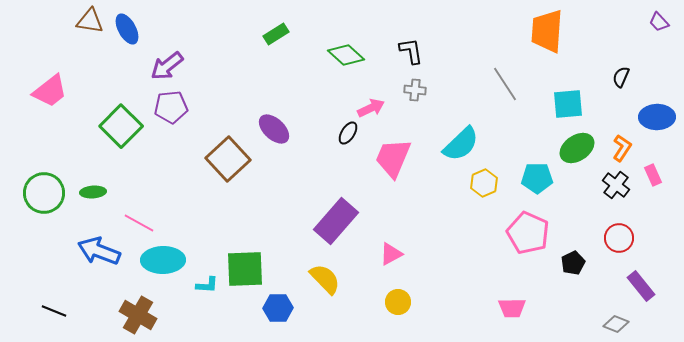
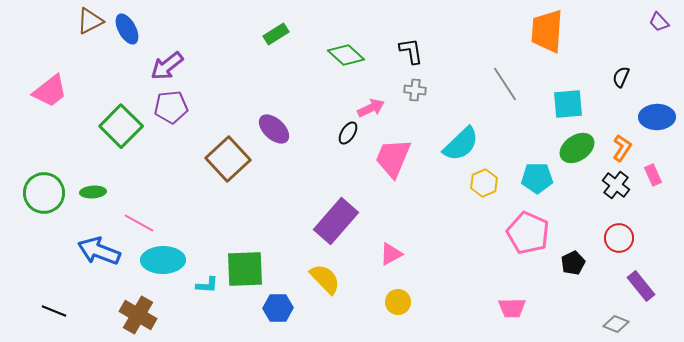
brown triangle at (90, 21): rotated 36 degrees counterclockwise
